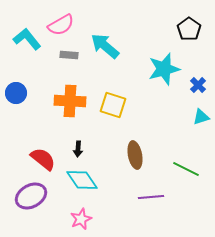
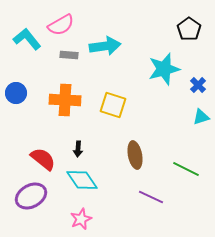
cyan arrow: rotated 132 degrees clockwise
orange cross: moved 5 px left, 1 px up
purple line: rotated 30 degrees clockwise
